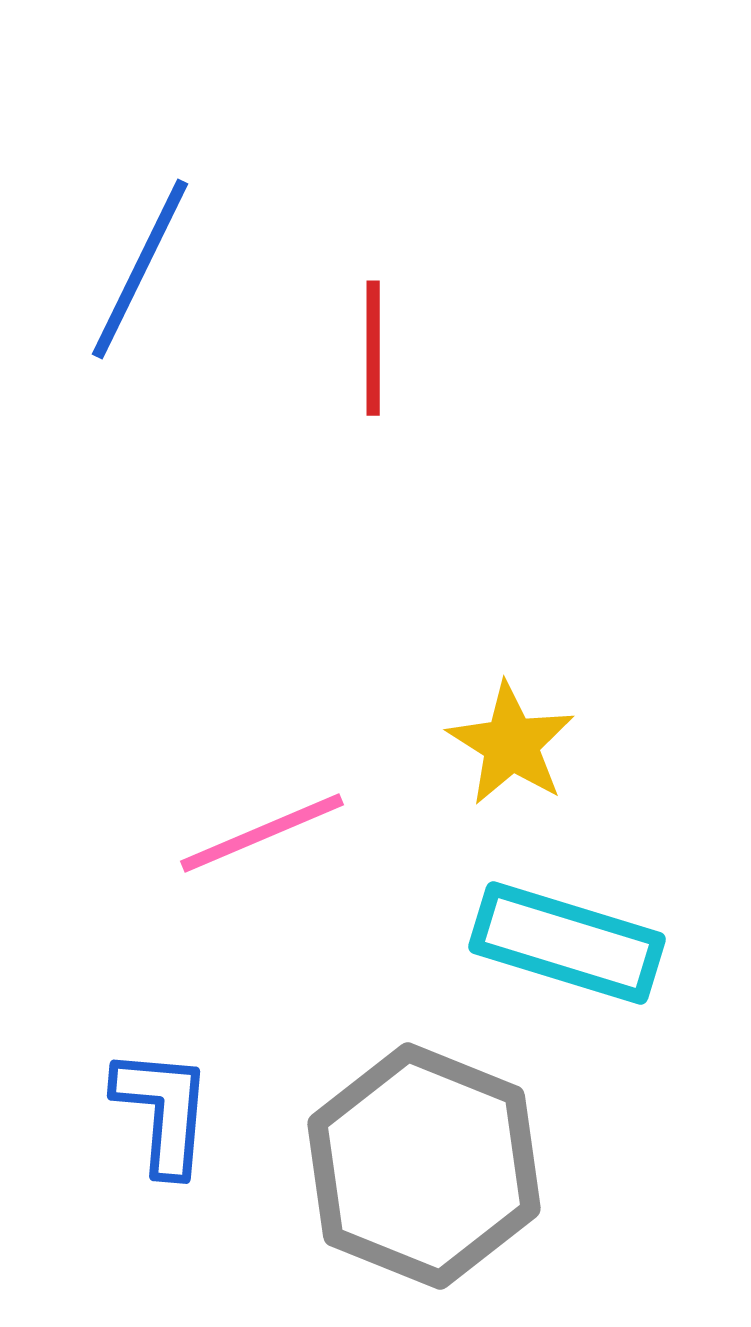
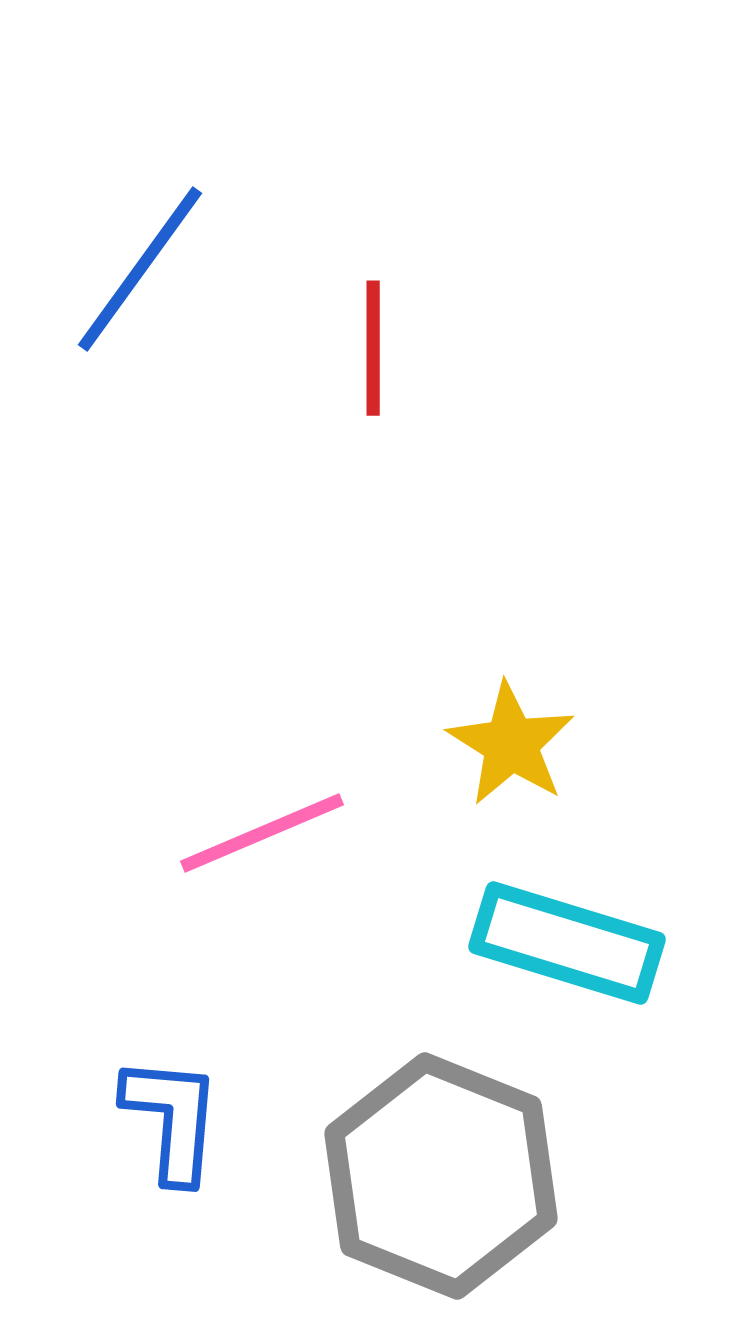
blue line: rotated 10 degrees clockwise
blue L-shape: moved 9 px right, 8 px down
gray hexagon: moved 17 px right, 10 px down
